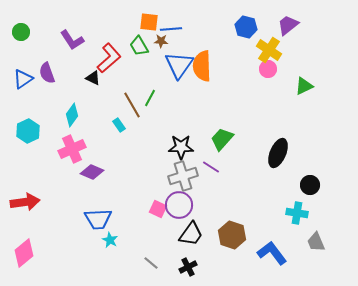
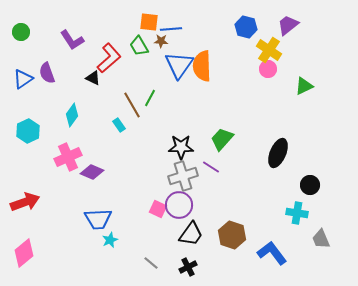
pink cross at (72, 149): moved 4 px left, 8 px down
red arrow at (25, 202): rotated 12 degrees counterclockwise
cyan star at (110, 240): rotated 21 degrees clockwise
gray trapezoid at (316, 242): moved 5 px right, 3 px up
